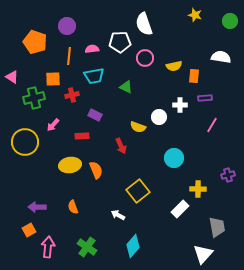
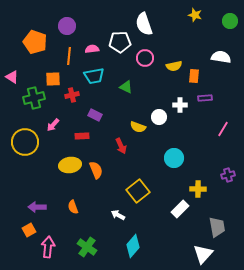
pink line at (212, 125): moved 11 px right, 4 px down
